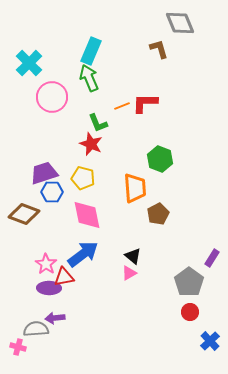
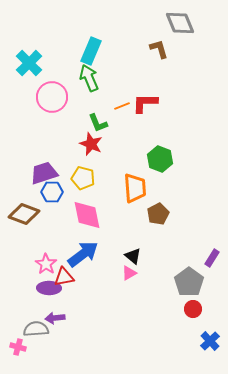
red circle: moved 3 px right, 3 px up
